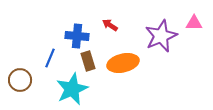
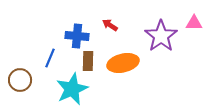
purple star: rotated 12 degrees counterclockwise
brown rectangle: rotated 18 degrees clockwise
